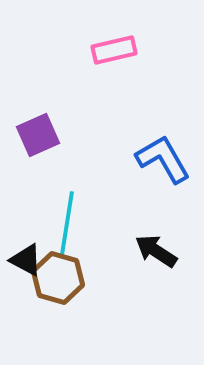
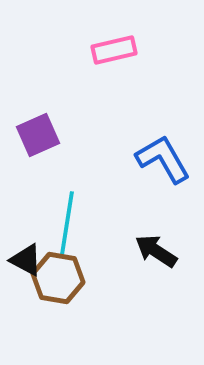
brown hexagon: rotated 6 degrees counterclockwise
